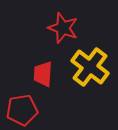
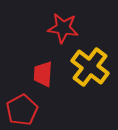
red star: rotated 12 degrees counterclockwise
red pentagon: rotated 20 degrees counterclockwise
